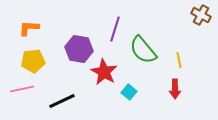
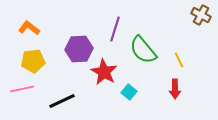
orange L-shape: rotated 35 degrees clockwise
purple hexagon: rotated 12 degrees counterclockwise
yellow line: rotated 14 degrees counterclockwise
